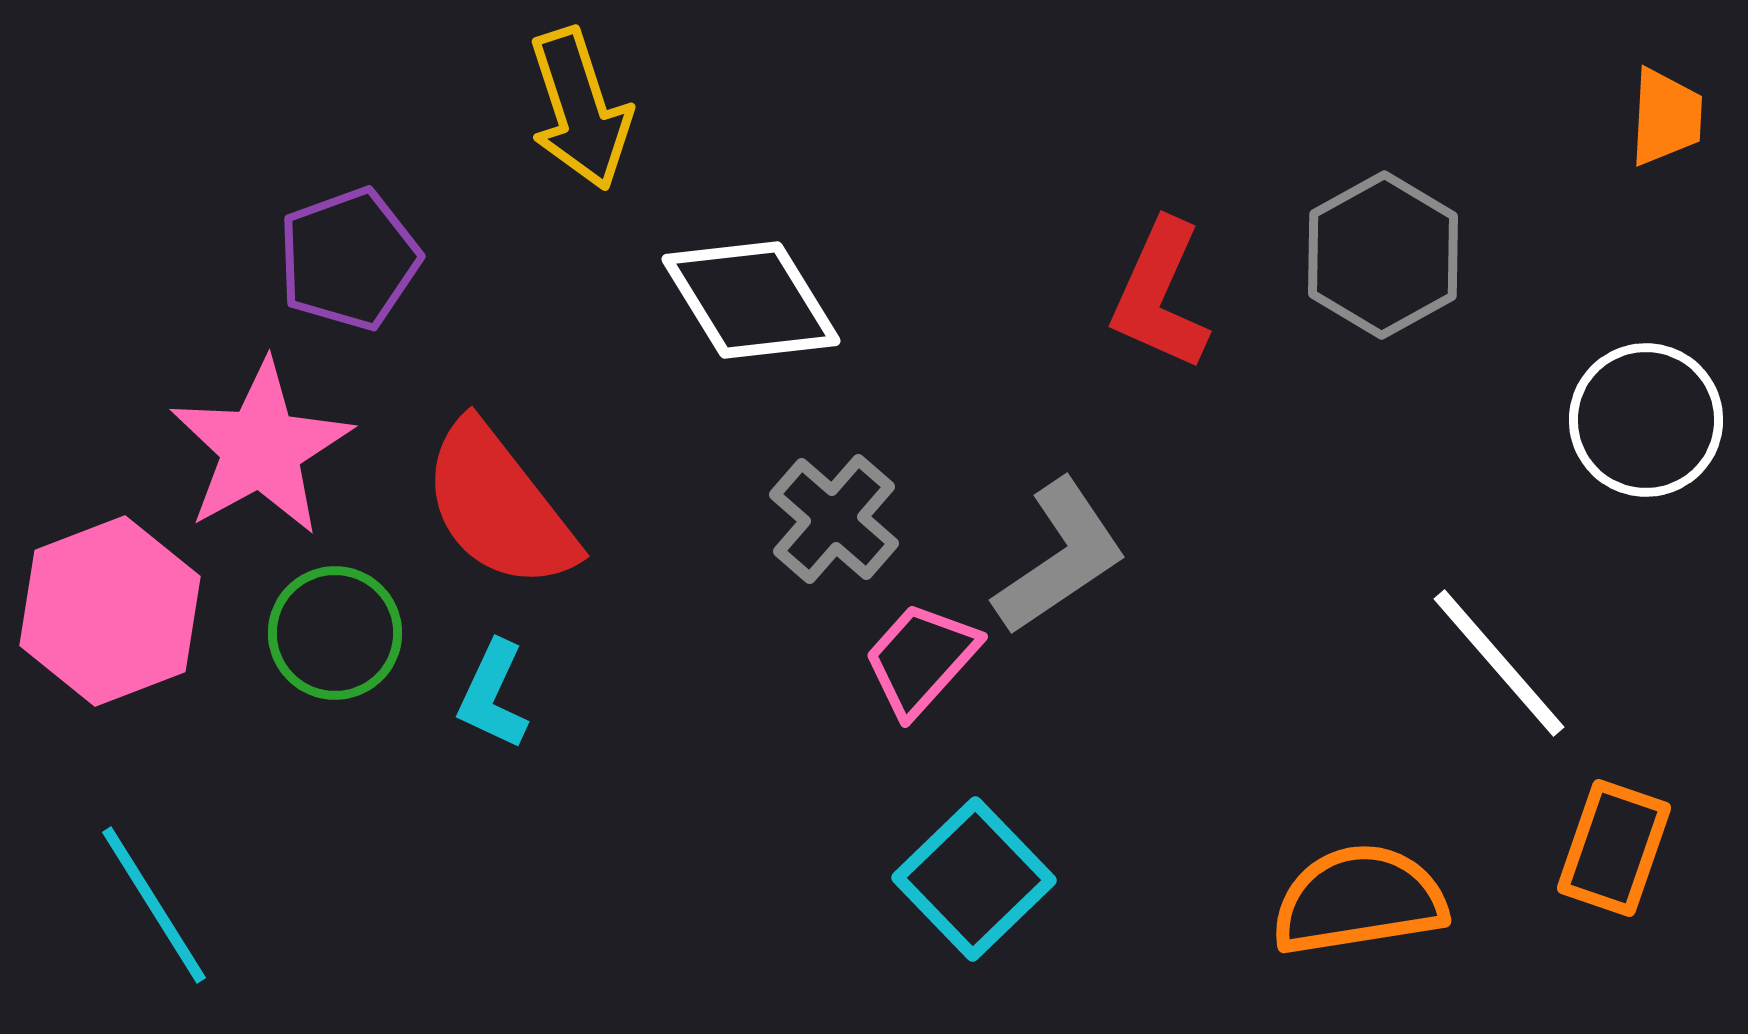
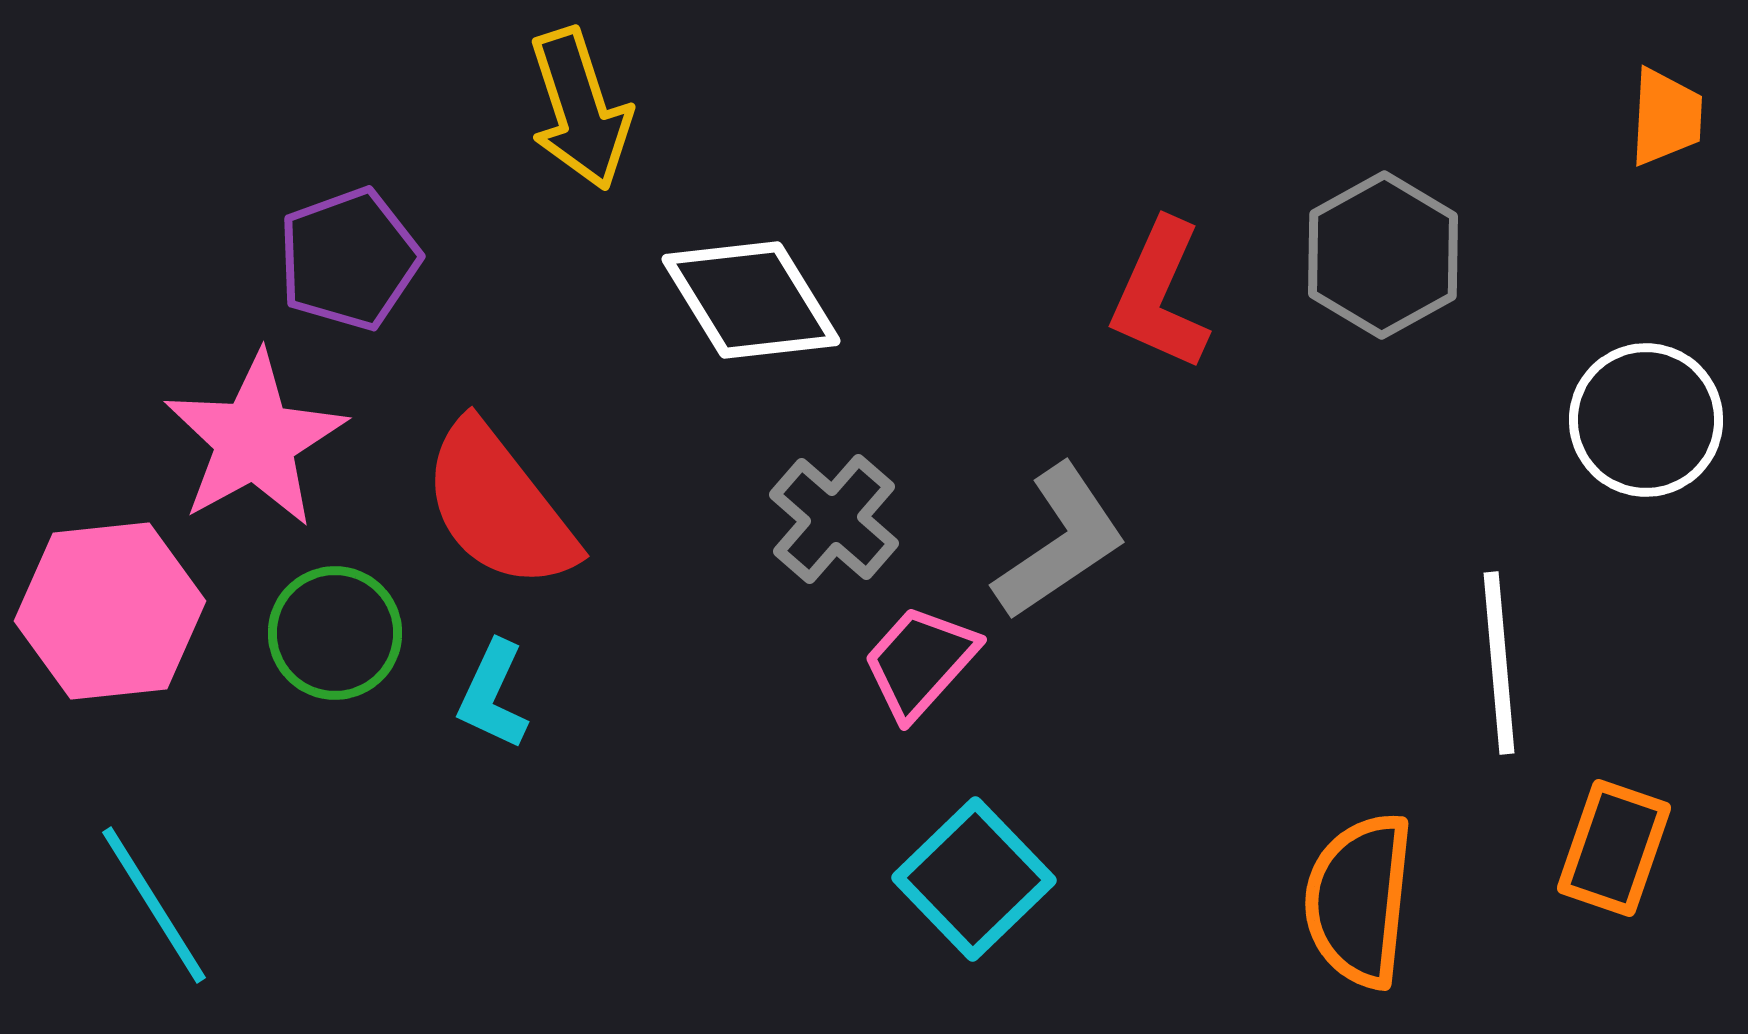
pink star: moved 6 px left, 8 px up
gray L-shape: moved 15 px up
pink hexagon: rotated 15 degrees clockwise
pink trapezoid: moved 1 px left, 3 px down
white line: rotated 36 degrees clockwise
orange semicircle: rotated 75 degrees counterclockwise
